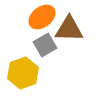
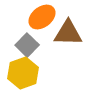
brown triangle: moved 1 px left, 4 px down
gray square: moved 18 px left; rotated 15 degrees counterclockwise
